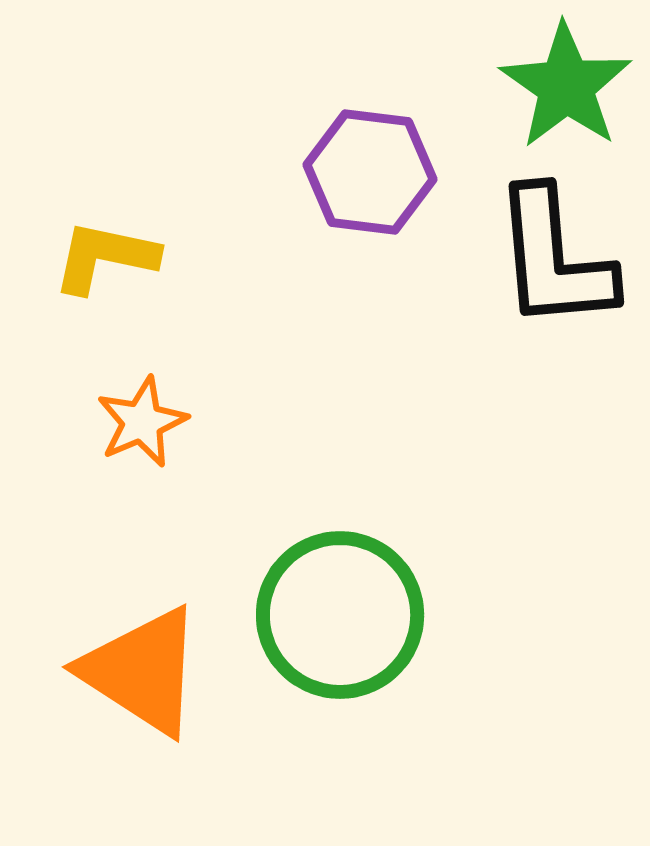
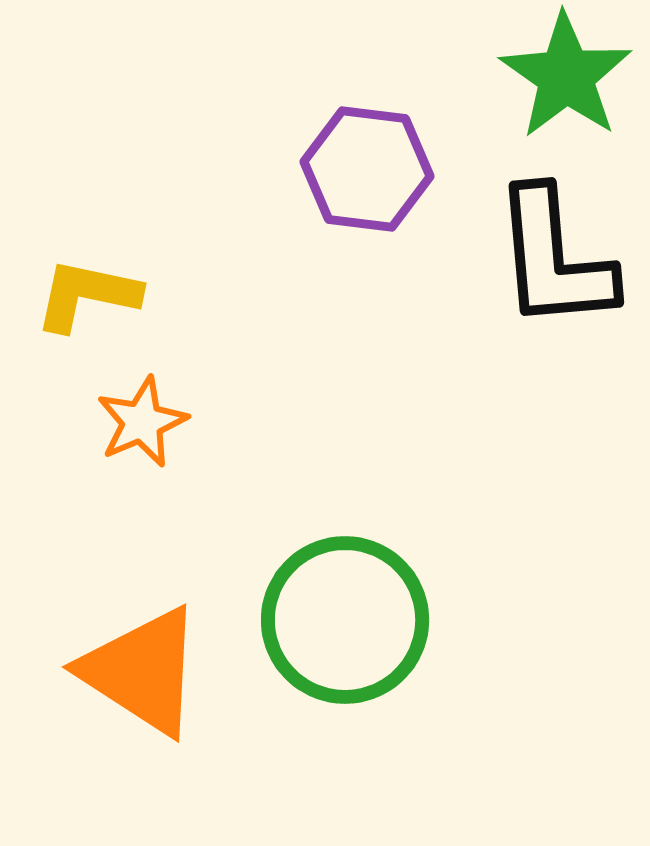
green star: moved 10 px up
purple hexagon: moved 3 px left, 3 px up
yellow L-shape: moved 18 px left, 38 px down
green circle: moved 5 px right, 5 px down
